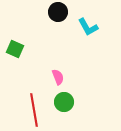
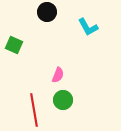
black circle: moved 11 px left
green square: moved 1 px left, 4 px up
pink semicircle: moved 2 px up; rotated 42 degrees clockwise
green circle: moved 1 px left, 2 px up
